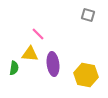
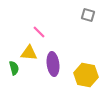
pink line: moved 1 px right, 2 px up
yellow triangle: moved 1 px left, 1 px up
green semicircle: rotated 24 degrees counterclockwise
